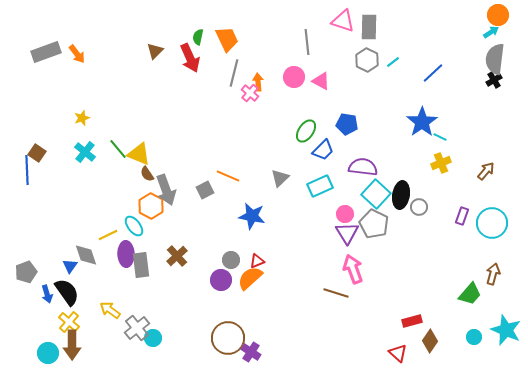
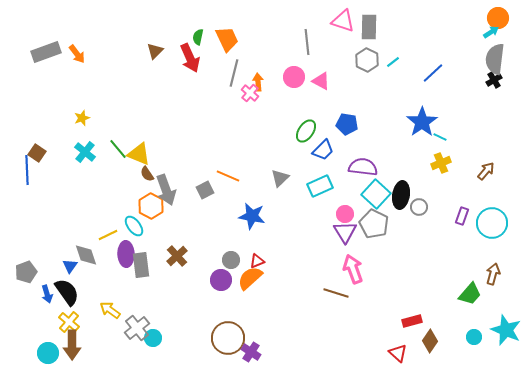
orange circle at (498, 15): moved 3 px down
purple triangle at (347, 233): moved 2 px left, 1 px up
